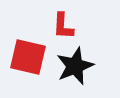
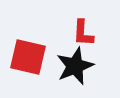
red L-shape: moved 20 px right, 7 px down
